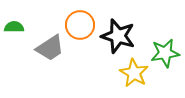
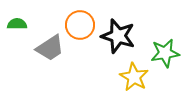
green semicircle: moved 3 px right, 3 px up
yellow star: moved 4 px down
